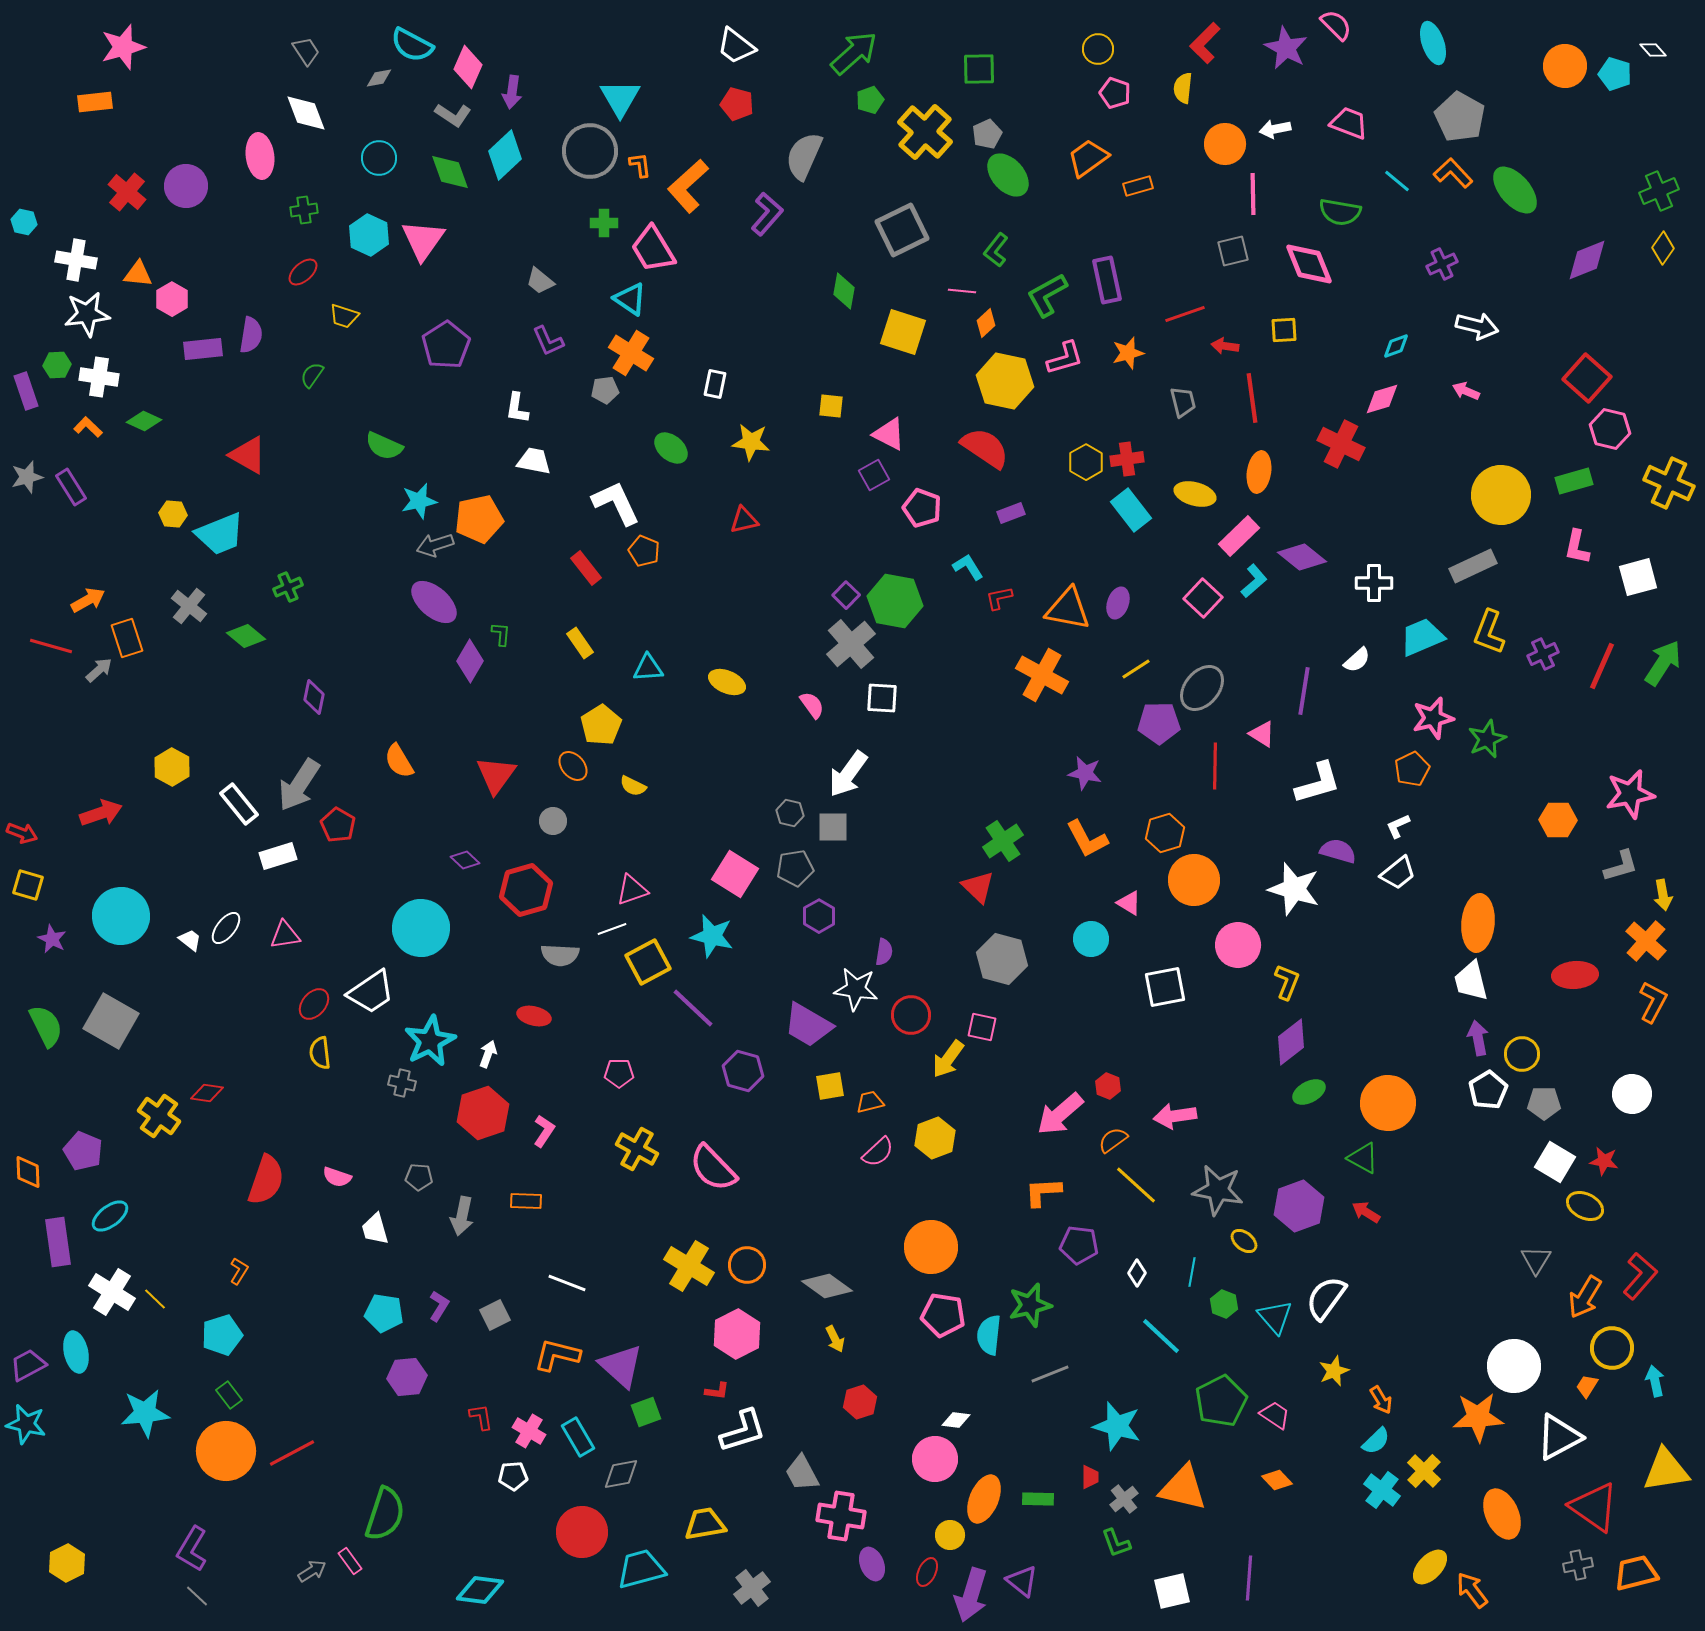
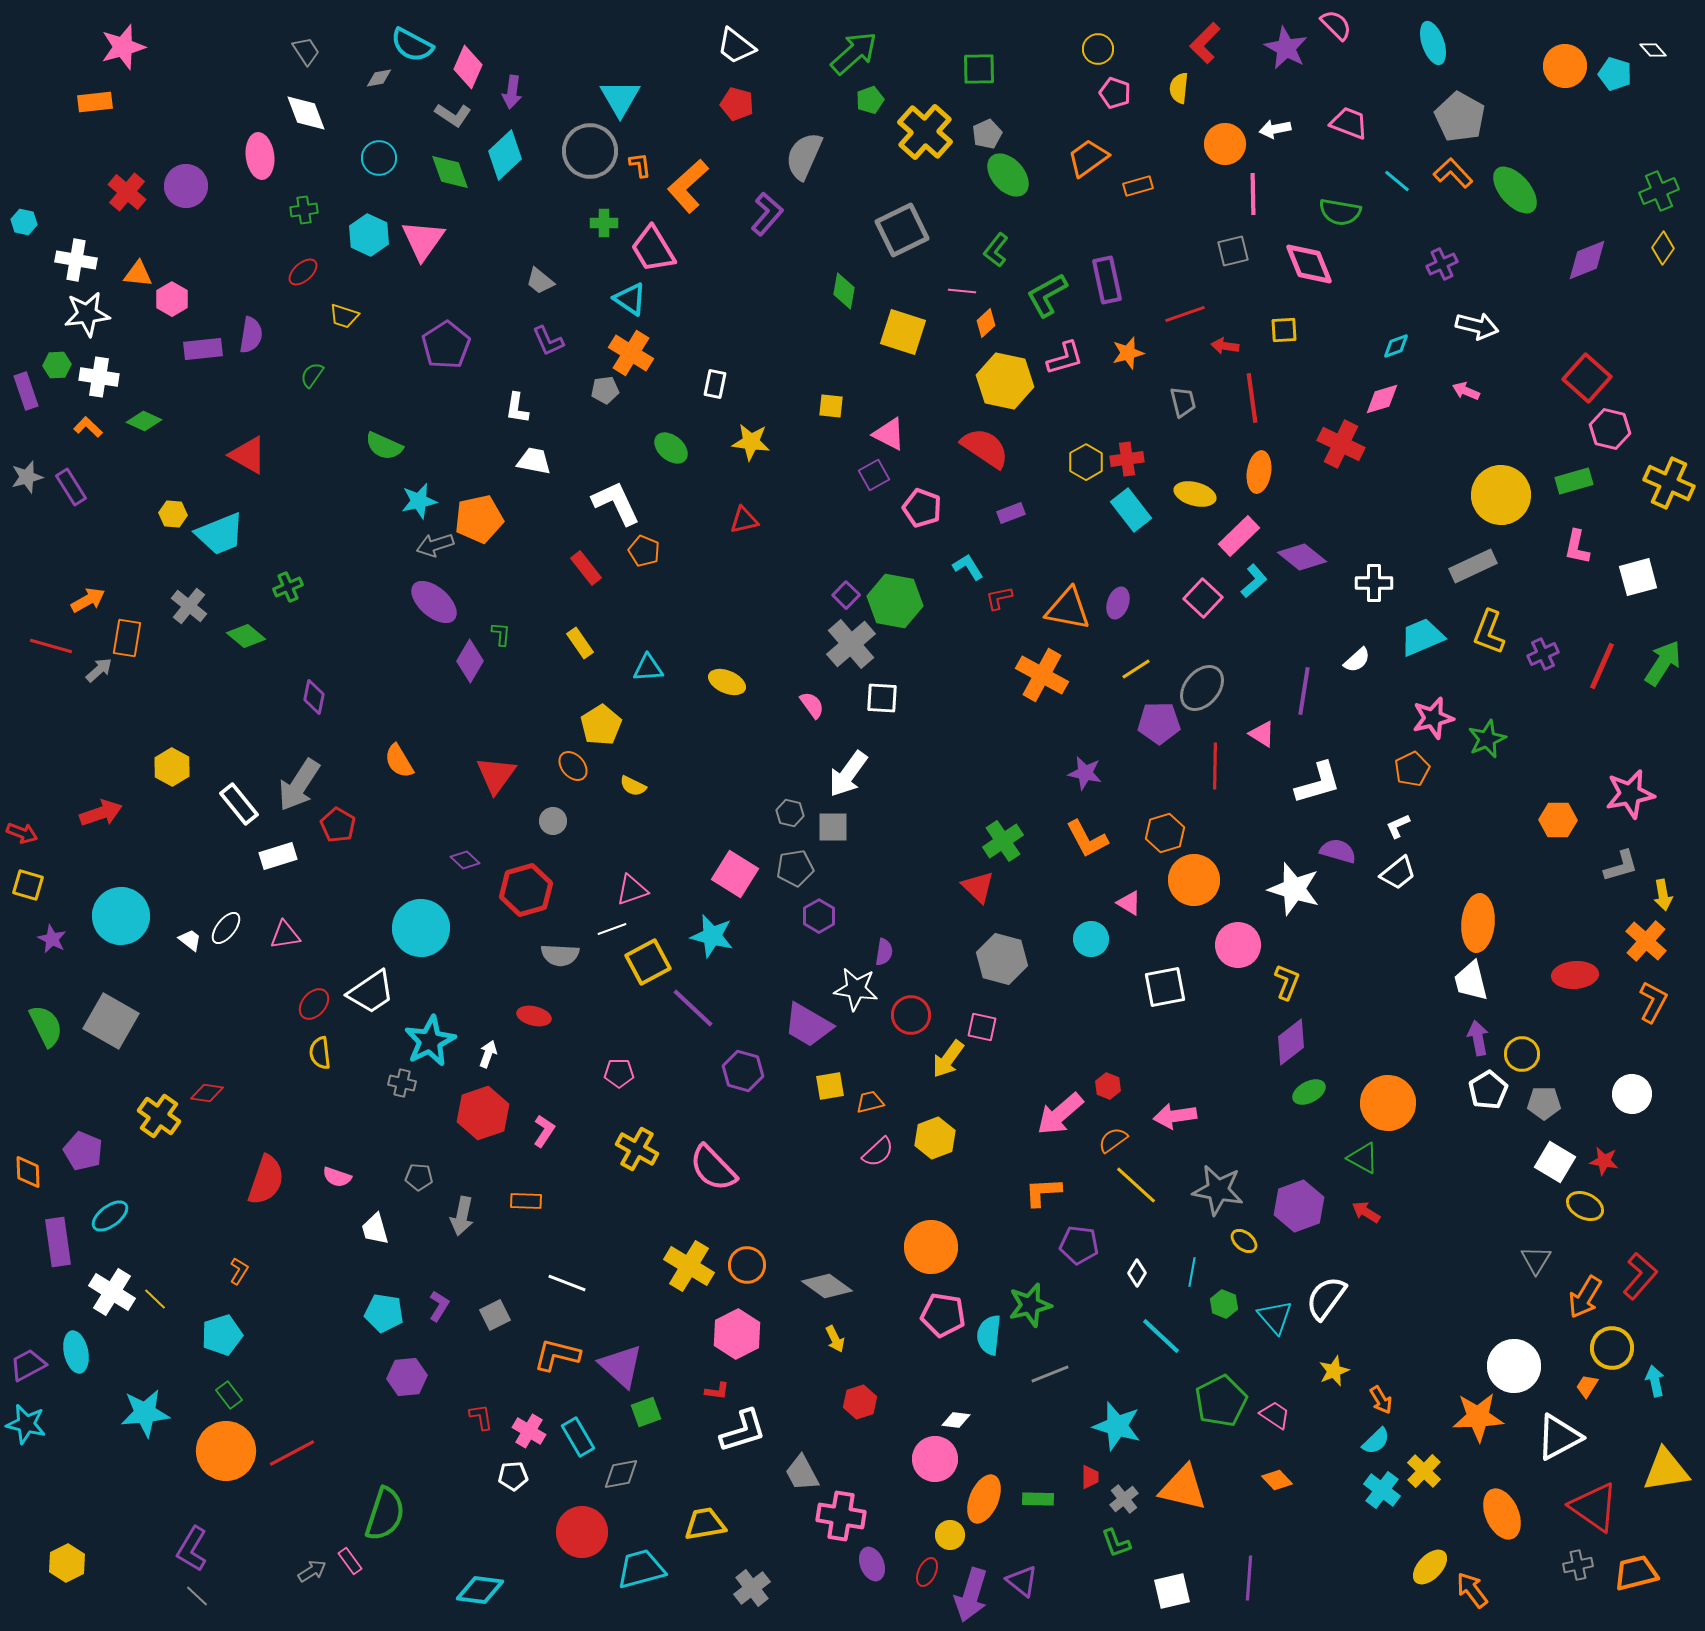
yellow semicircle at (1183, 88): moved 4 px left
orange rectangle at (127, 638): rotated 27 degrees clockwise
